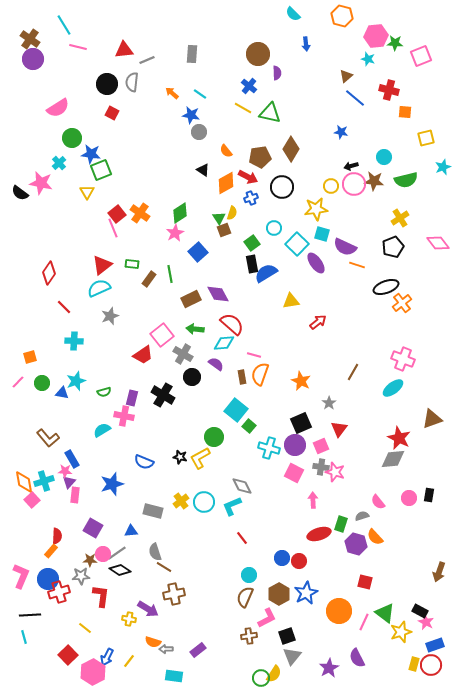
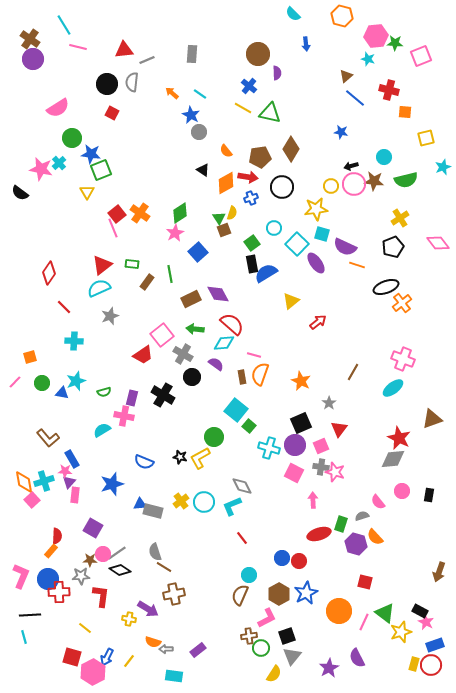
blue star at (191, 115): rotated 18 degrees clockwise
red arrow at (248, 177): rotated 18 degrees counterclockwise
pink star at (41, 183): moved 14 px up
brown rectangle at (149, 279): moved 2 px left, 3 px down
yellow triangle at (291, 301): rotated 30 degrees counterclockwise
pink line at (18, 382): moved 3 px left
pink circle at (409, 498): moved 7 px left, 7 px up
blue triangle at (131, 531): moved 9 px right, 27 px up
red cross at (59, 592): rotated 15 degrees clockwise
brown semicircle at (245, 597): moved 5 px left, 2 px up
red square at (68, 655): moved 4 px right, 2 px down; rotated 30 degrees counterclockwise
green circle at (261, 678): moved 30 px up
